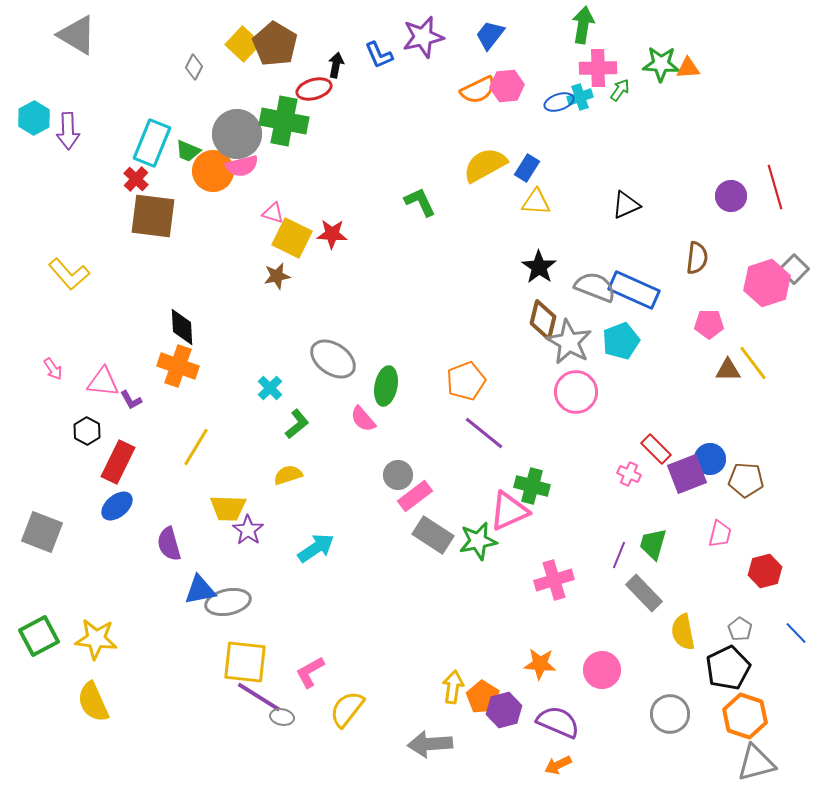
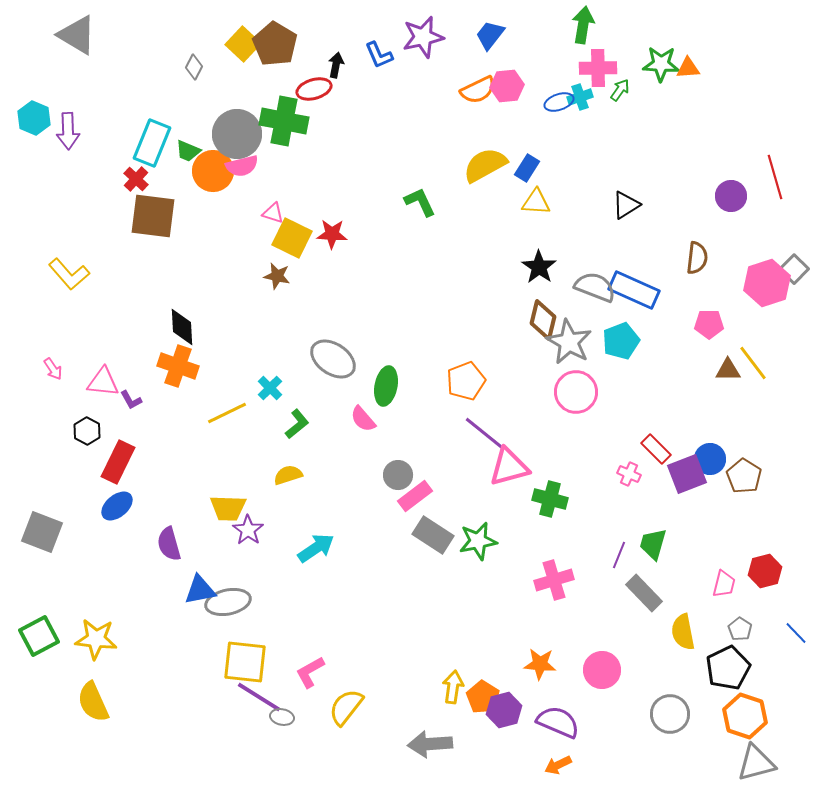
cyan hexagon at (34, 118): rotated 8 degrees counterclockwise
red line at (775, 187): moved 10 px up
black triangle at (626, 205): rotated 8 degrees counterclockwise
brown star at (277, 276): rotated 24 degrees clockwise
yellow line at (196, 447): moved 31 px right, 34 px up; rotated 33 degrees clockwise
brown pentagon at (746, 480): moved 2 px left, 4 px up; rotated 28 degrees clockwise
green cross at (532, 486): moved 18 px right, 13 px down
pink triangle at (509, 511): moved 44 px up; rotated 9 degrees clockwise
pink trapezoid at (720, 534): moved 4 px right, 50 px down
yellow semicircle at (347, 709): moved 1 px left, 2 px up
